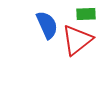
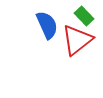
green rectangle: moved 2 px left, 2 px down; rotated 48 degrees clockwise
